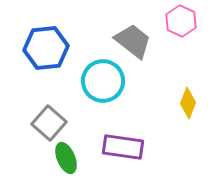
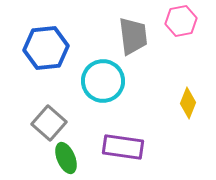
pink hexagon: rotated 24 degrees clockwise
gray trapezoid: moved 5 px up; rotated 45 degrees clockwise
